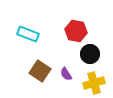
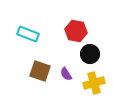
brown square: rotated 15 degrees counterclockwise
